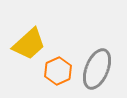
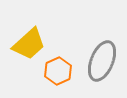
gray ellipse: moved 5 px right, 8 px up
